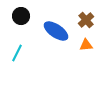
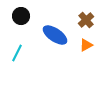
blue ellipse: moved 1 px left, 4 px down
orange triangle: rotated 24 degrees counterclockwise
